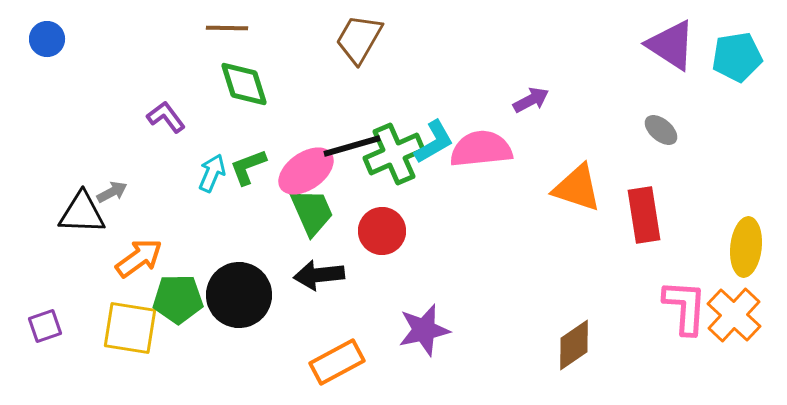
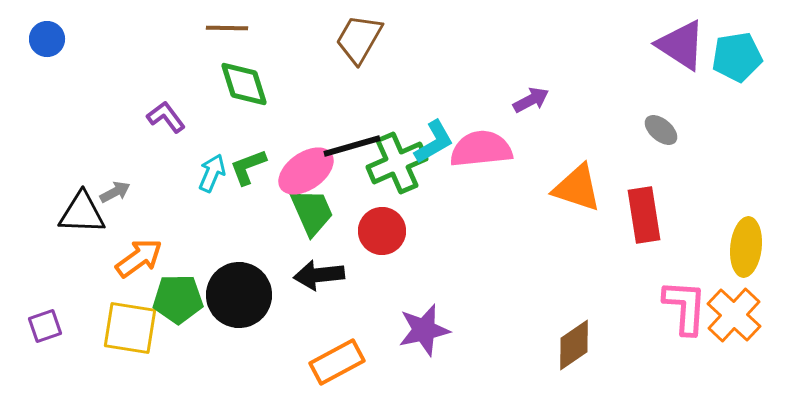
purple triangle: moved 10 px right
green cross: moved 3 px right, 9 px down
gray arrow: moved 3 px right
